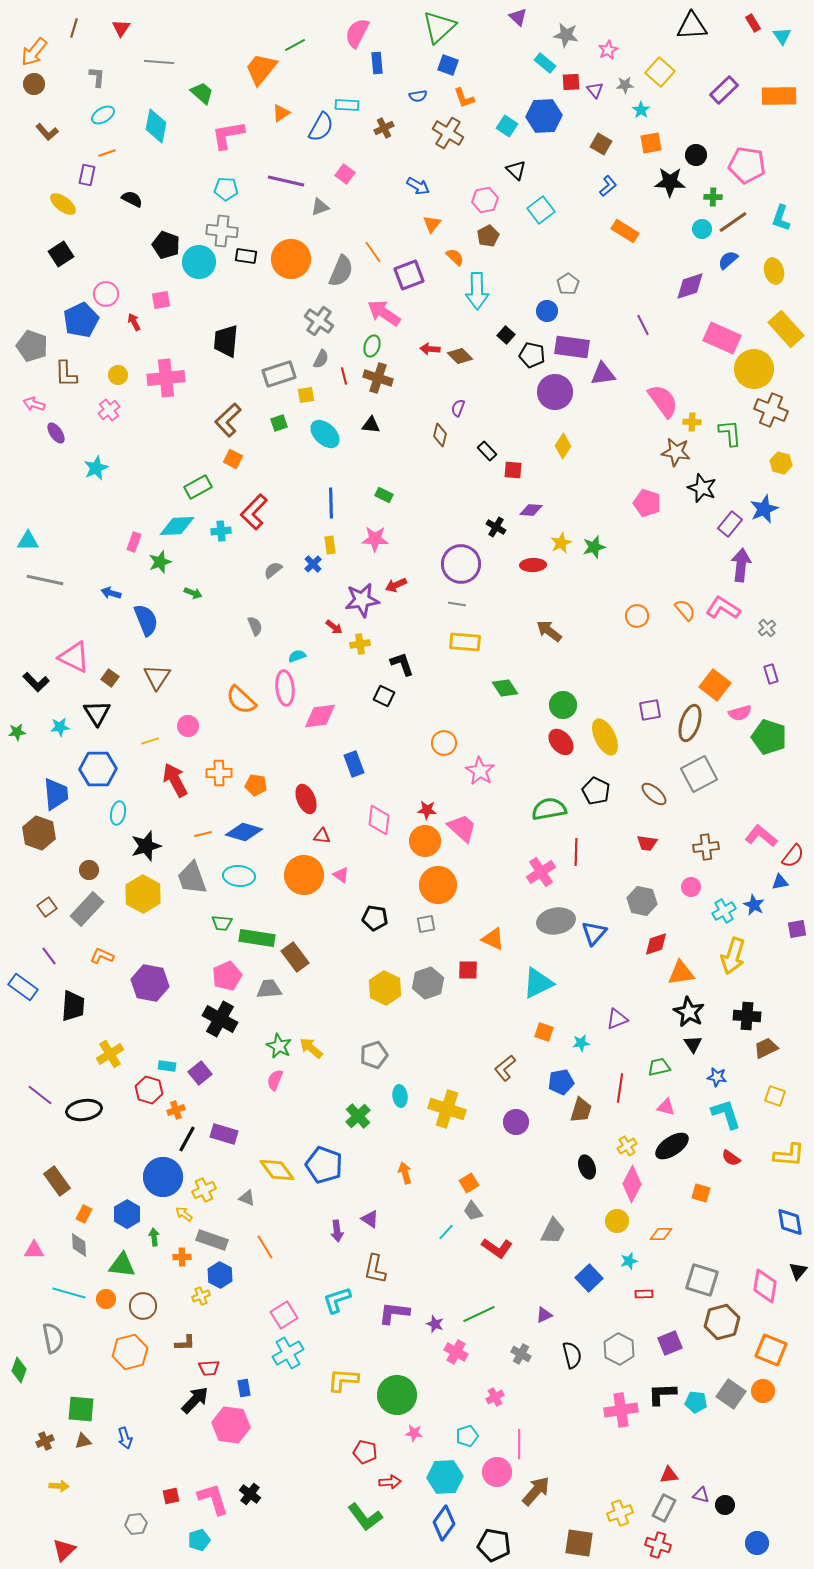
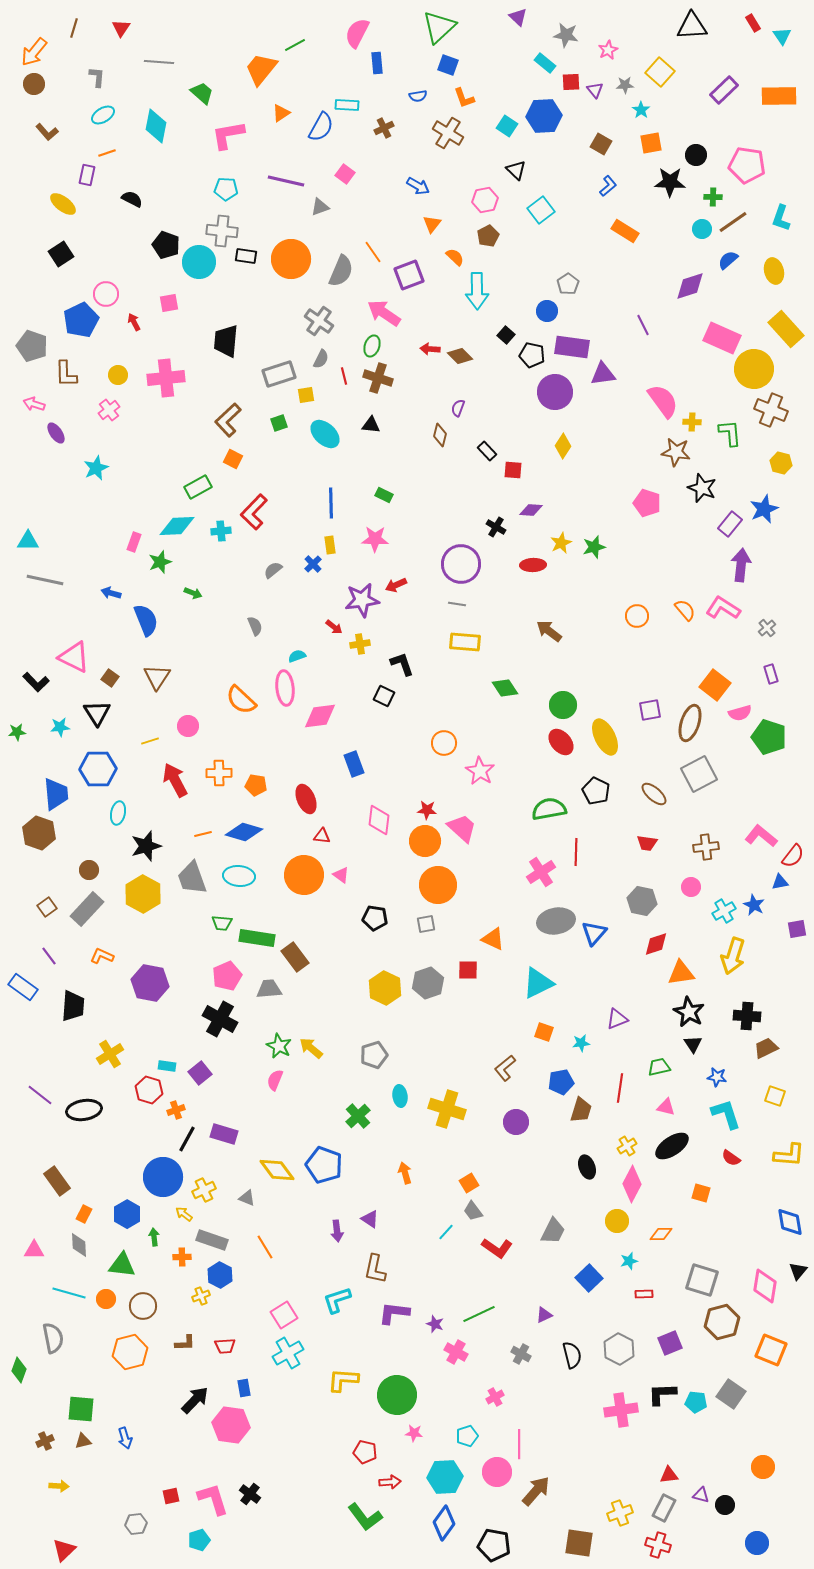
pink square at (161, 300): moved 8 px right, 3 px down
red trapezoid at (209, 1368): moved 16 px right, 22 px up
orange circle at (763, 1391): moved 76 px down
